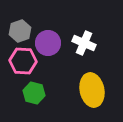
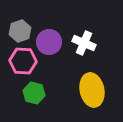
purple circle: moved 1 px right, 1 px up
